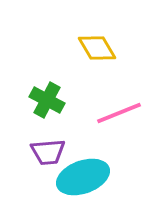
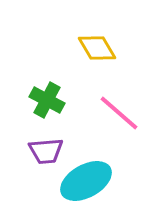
pink line: rotated 63 degrees clockwise
purple trapezoid: moved 2 px left, 1 px up
cyan ellipse: moved 3 px right, 4 px down; rotated 9 degrees counterclockwise
